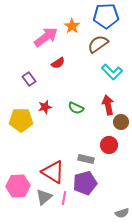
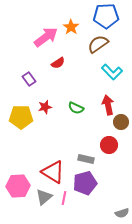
orange star: moved 1 px left, 1 px down
yellow pentagon: moved 3 px up
